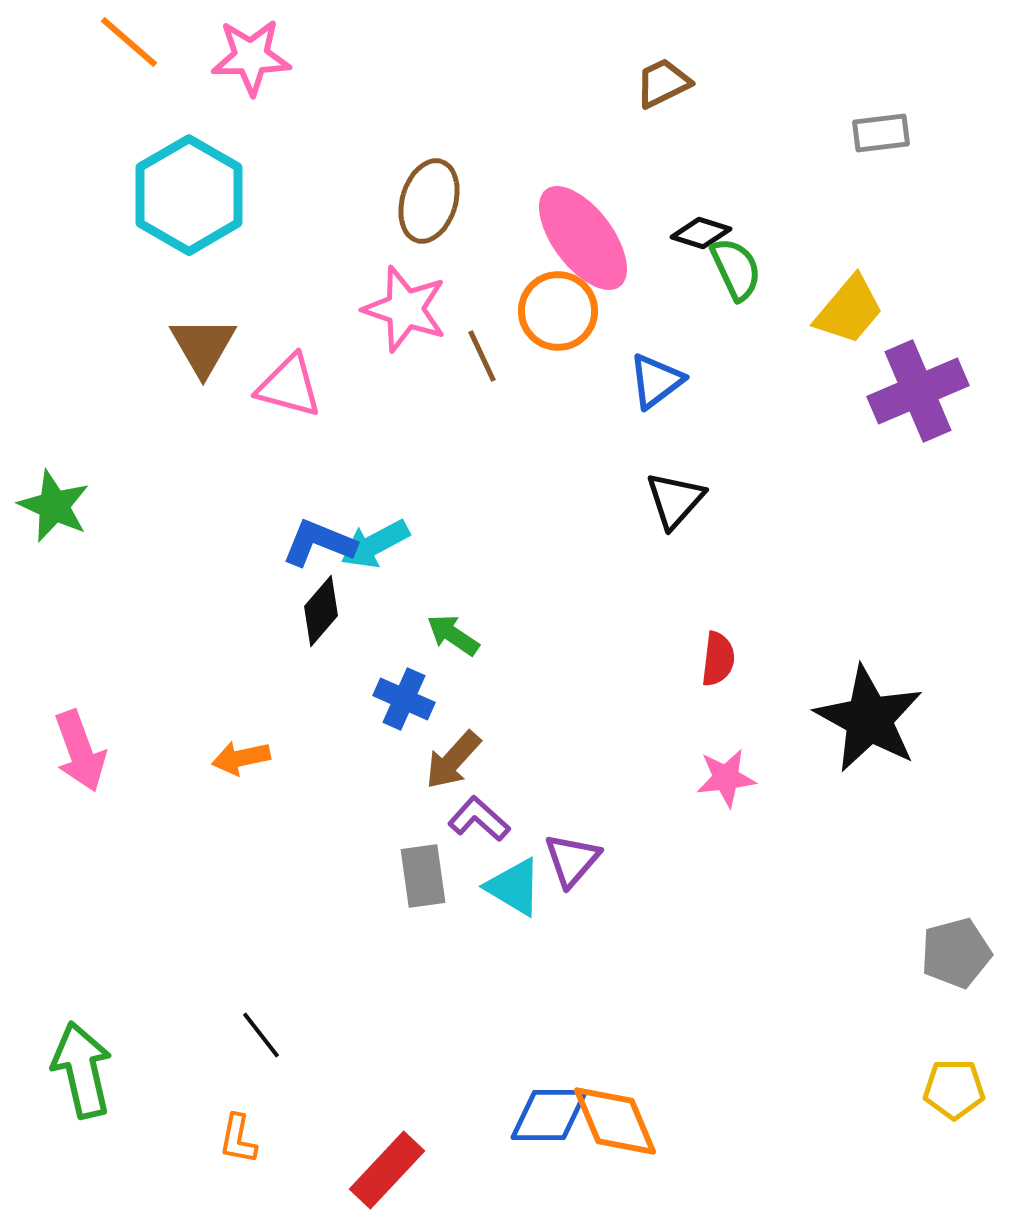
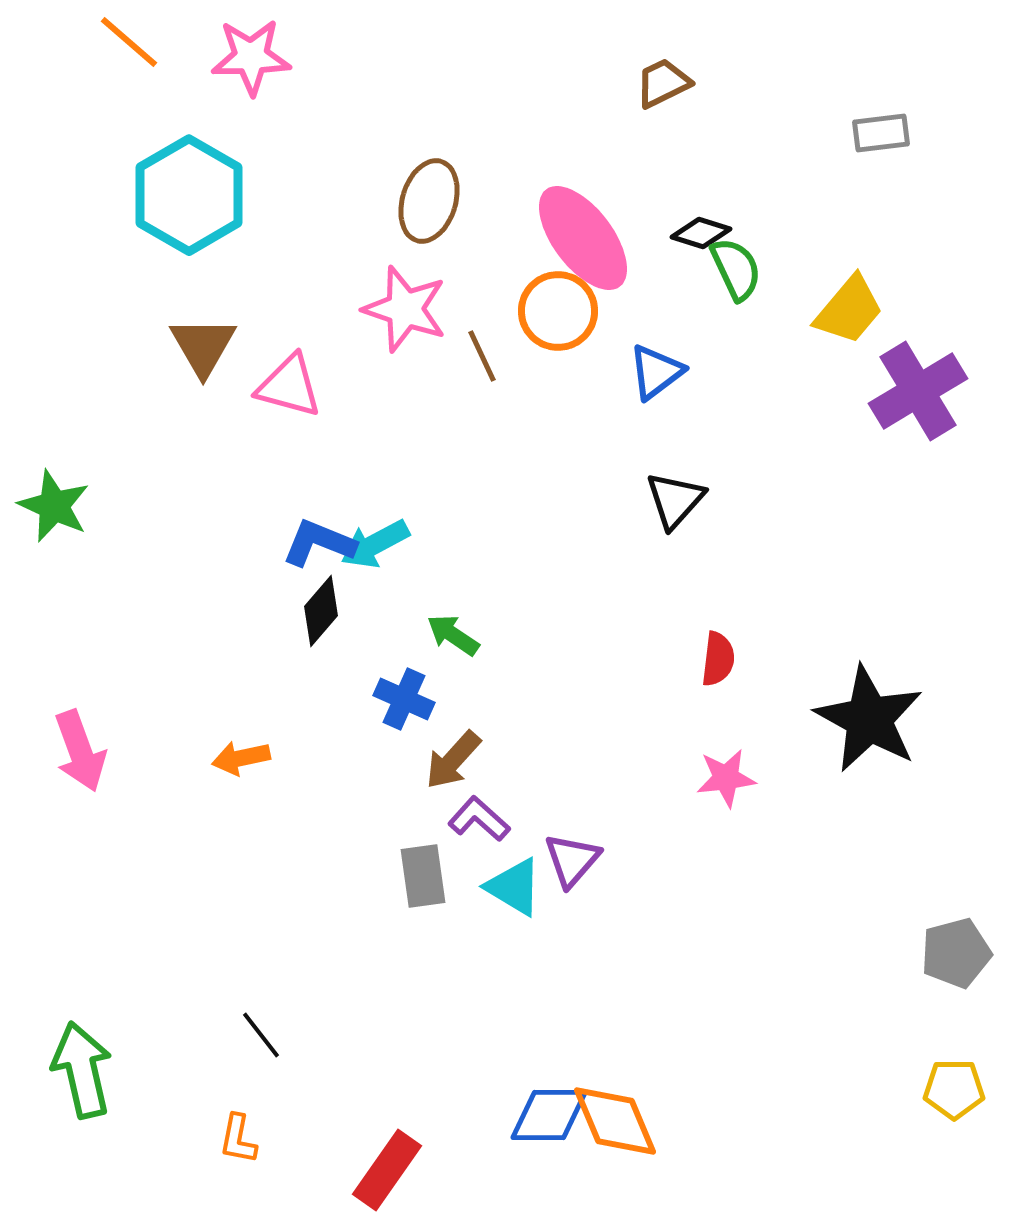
blue triangle at (656, 381): moved 9 px up
purple cross at (918, 391): rotated 8 degrees counterclockwise
red rectangle at (387, 1170): rotated 8 degrees counterclockwise
